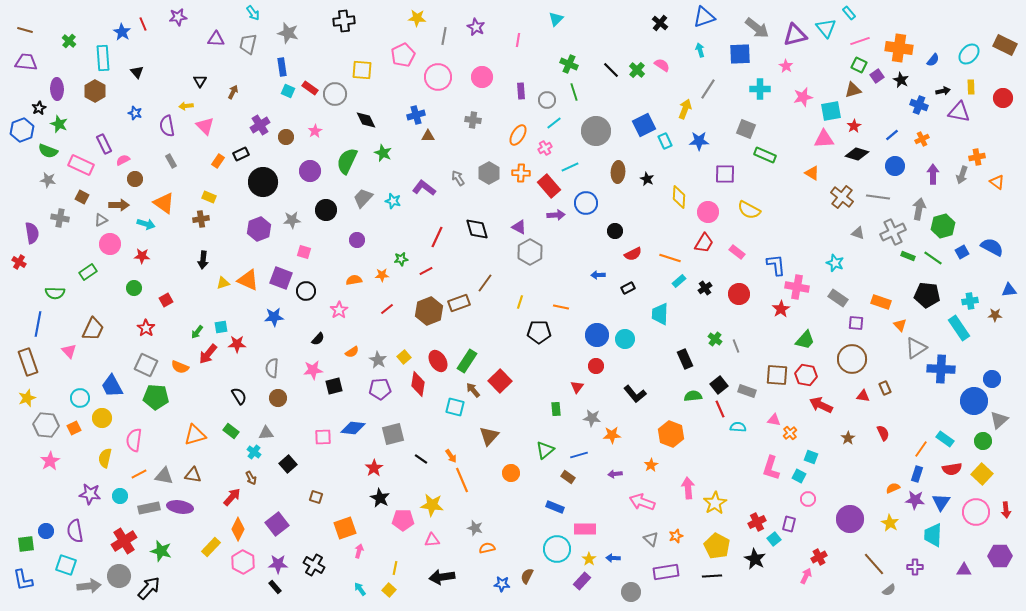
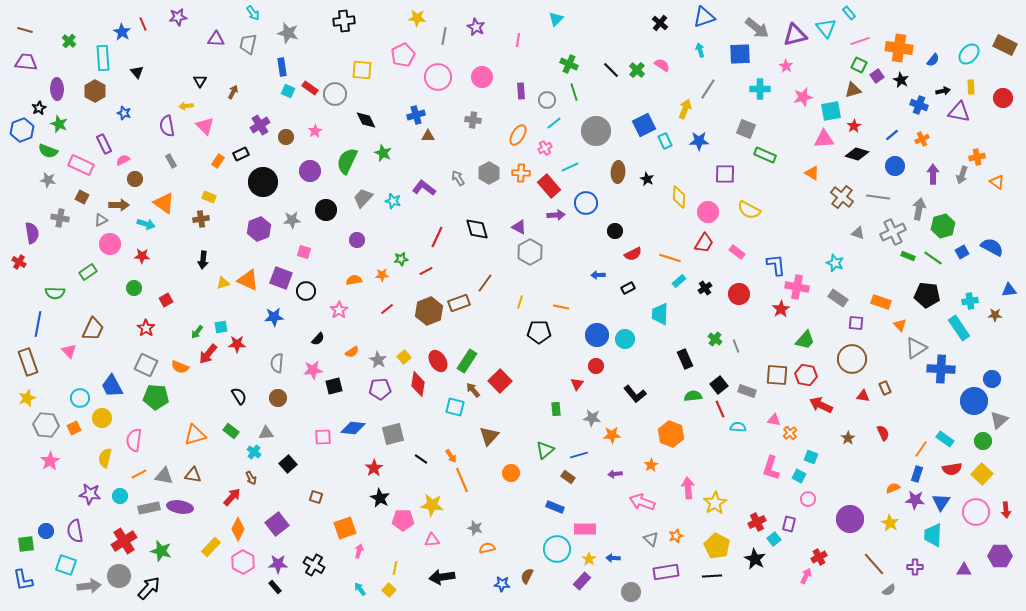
blue star at (135, 113): moved 11 px left
gray semicircle at (272, 368): moved 5 px right, 5 px up
red triangle at (577, 387): moved 3 px up
